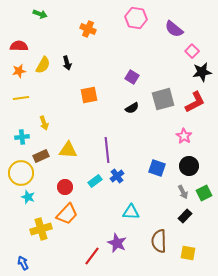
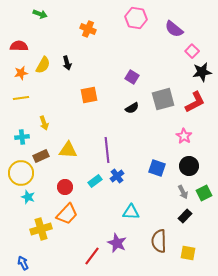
orange star: moved 2 px right, 2 px down
